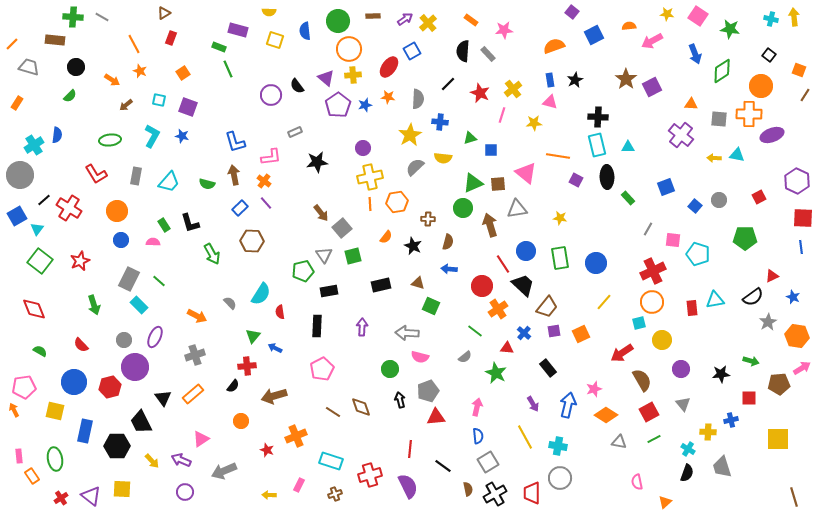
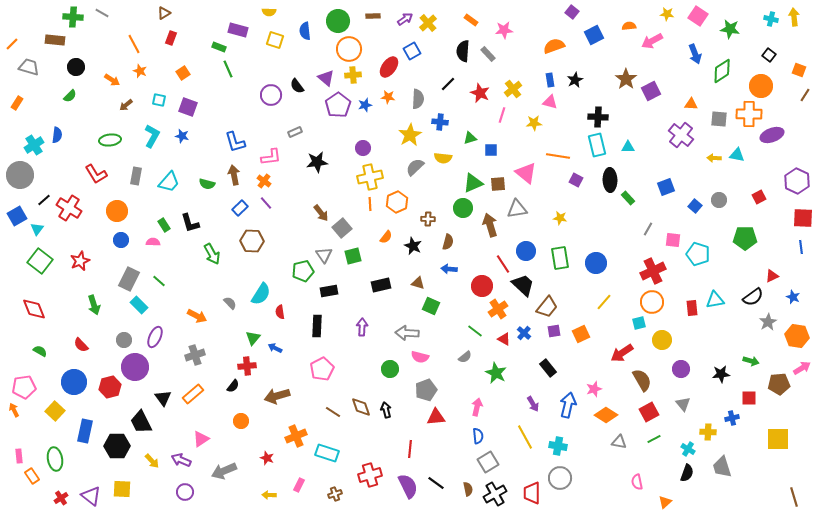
gray line at (102, 17): moved 4 px up
purple square at (652, 87): moved 1 px left, 4 px down
black ellipse at (607, 177): moved 3 px right, 3 px down
orange hexagon at (397, 202): rotated 15 degrees counterclockwise
green triangle at (253, 336): moved 2 px down
red triangle at (507, 348): moved 3 px left, 9 px up; rotated 24 degrees clockwise
gray pentagon at (428, 391): moved 2 px left, 1 px up
brown arrow at (274, 396): moved 3 px right
black arrow at (400, 400): moved 14 px left, 10 px down
yellow square at (55, 411): rotated 30 degrees clockwise
blue cross at (731, 420): moved 1 px right, 2 px up
red star at (267, 450): moved 8 px down
cyan rectangle at (331, 461): moved 4 px left, 8 px up
black line at (443, 466): moved 7 px left, 17 px down
